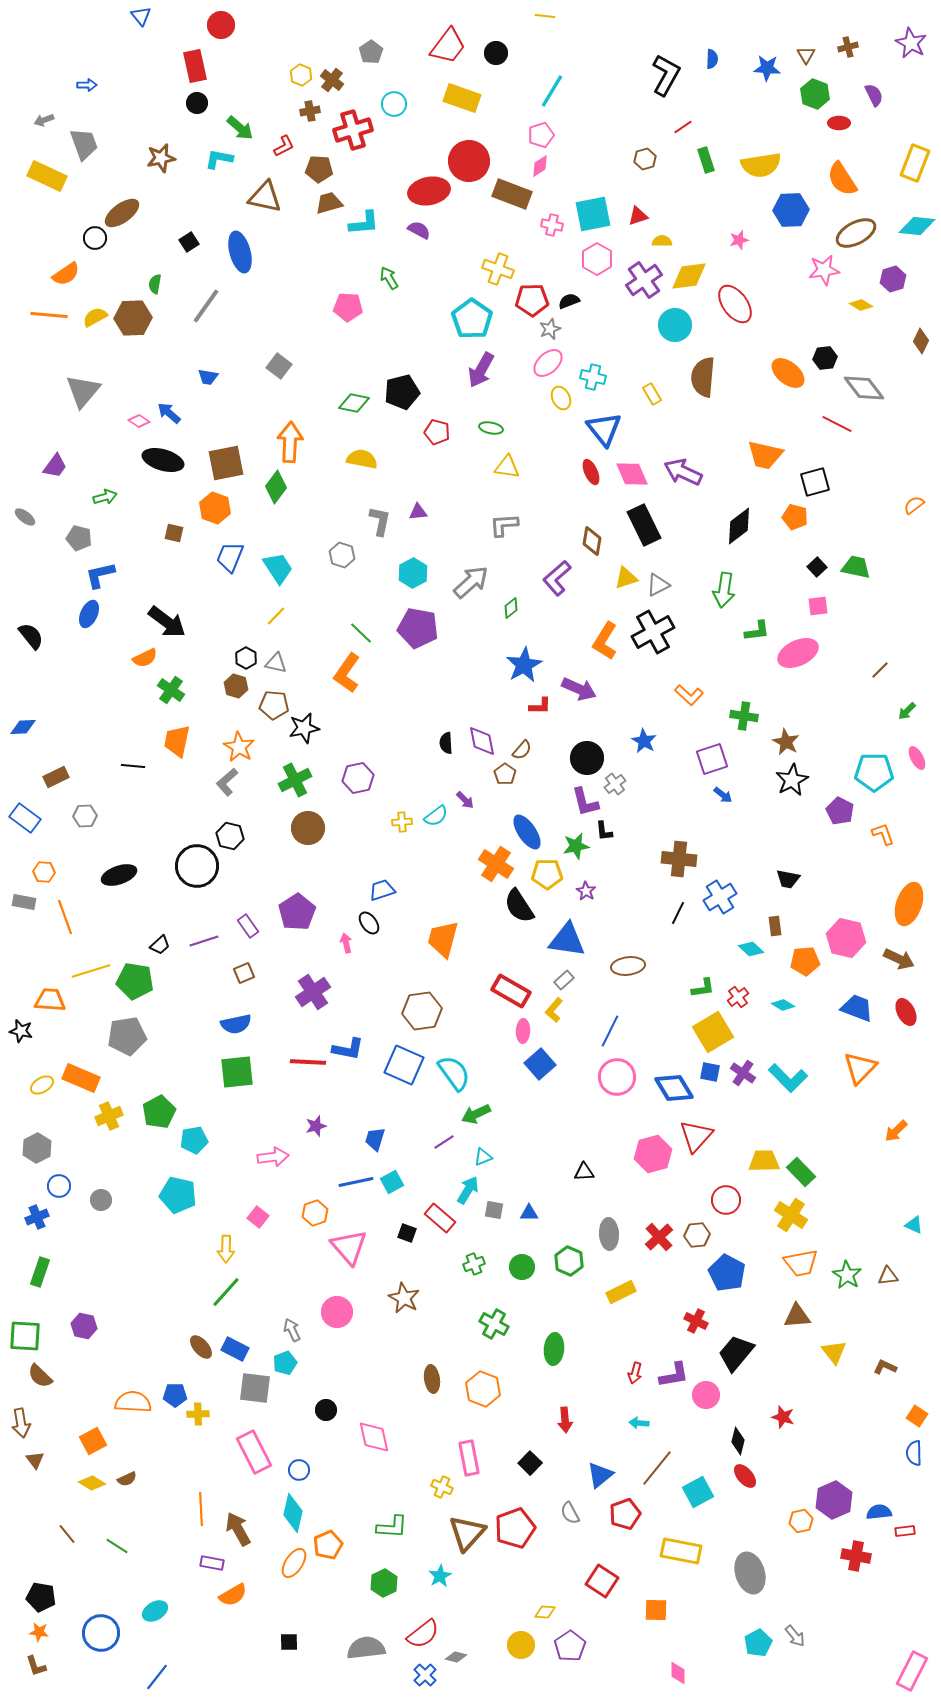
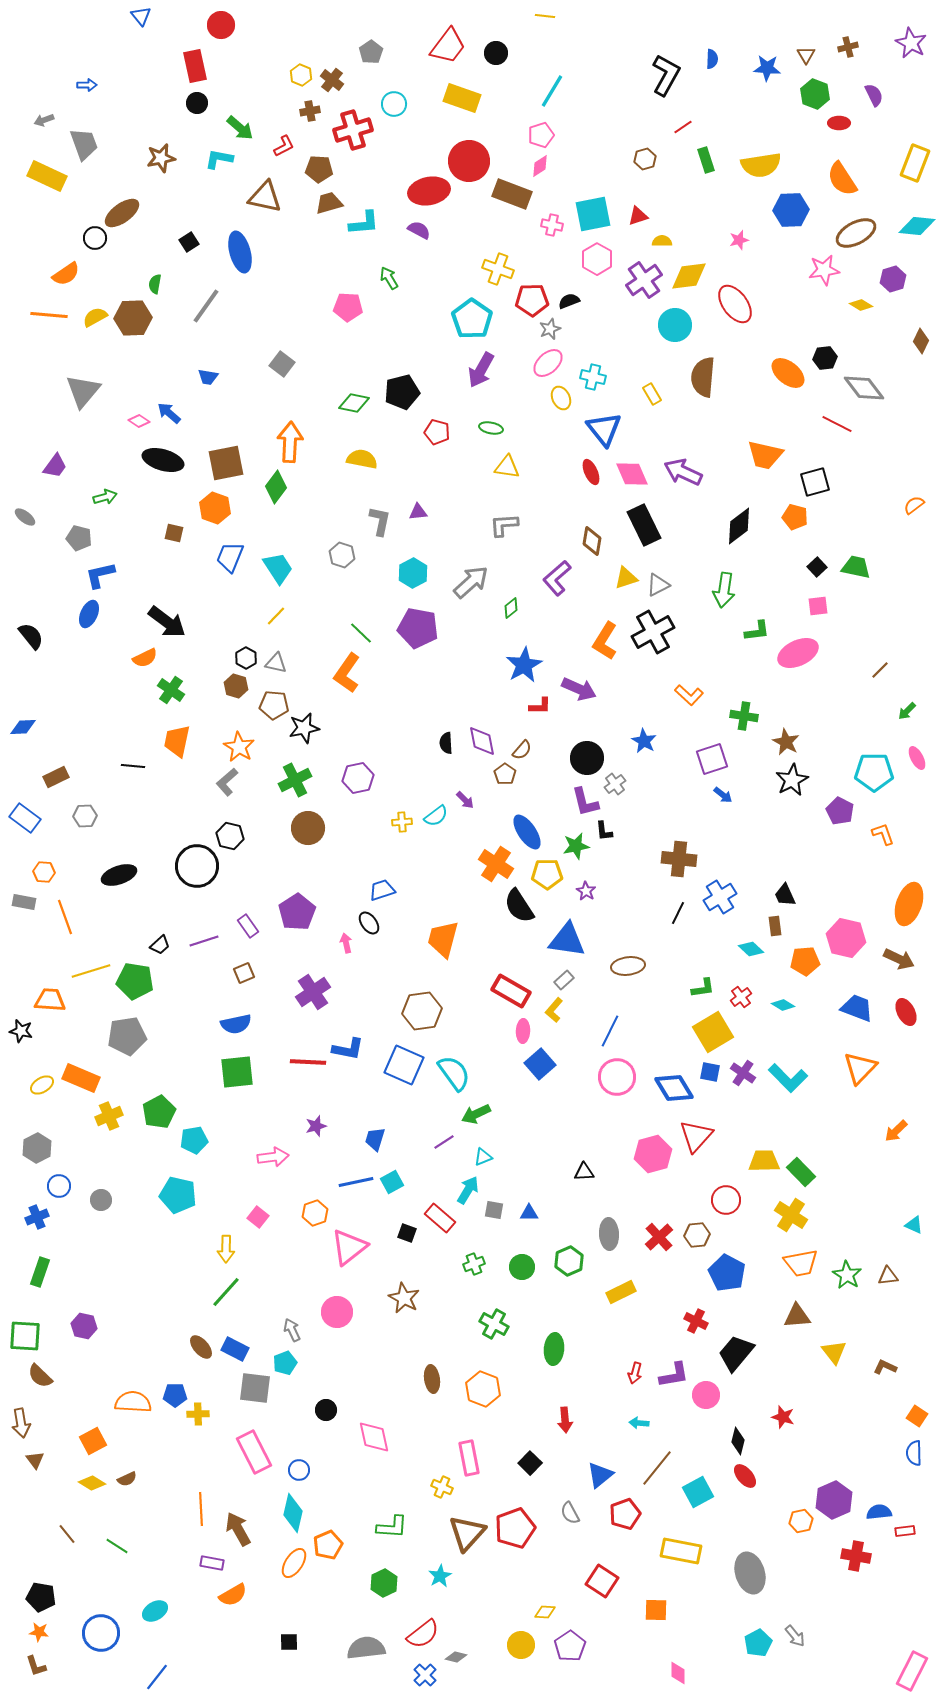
gray square at (279, 366): moved 3 px right, 2 px up
black trapezoid at (788, 879): moved 3 px left, 16 px down; rotated 55 degrees clockwise
red cross at (738, 997): moved 3 px right
pink triangle at (349, 1247): rotated 33 degrees clockwise
green hexagon at (569, 1261): rotated 12 degrees clockwise
